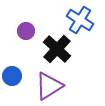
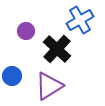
blue cross: rotated 28 degrees clockwise
